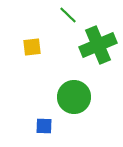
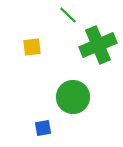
green circle: moved 1 px left
blue square: moved 1 px left, 2 px down; rotated 12 degrees counterclockwise
